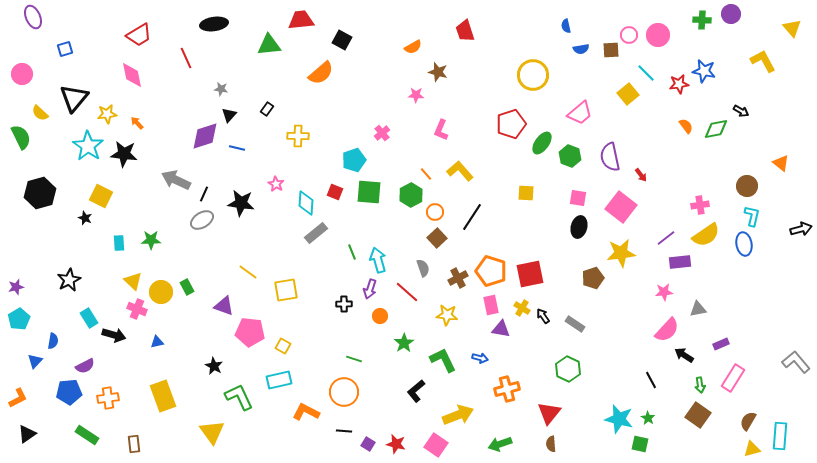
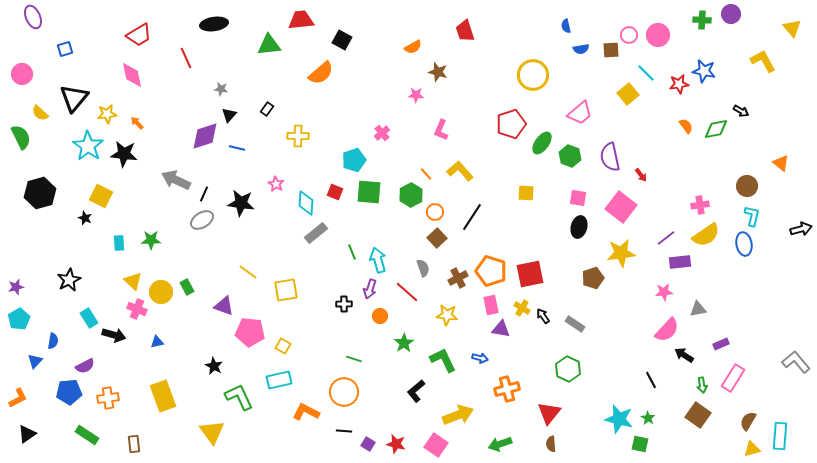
green arrow at (700, 385): moved 2 px right
